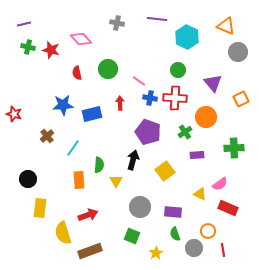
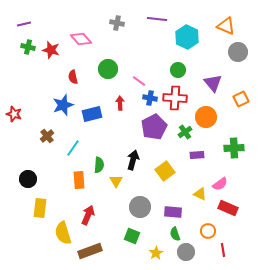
red semicircle at (77, 73): moved 4 px left, 4 px down
blue star at (63, 105): rotated 15 degrees counterclockwise
purple pentagon at (148, 132): moved 6 px right, 5 px up; rotated 25 degrees clockwise
red arrow at (88, 215): rotated 48 degrees counterclockwise
gray circle at (194, 248): moved 8 px left, 4 px down
